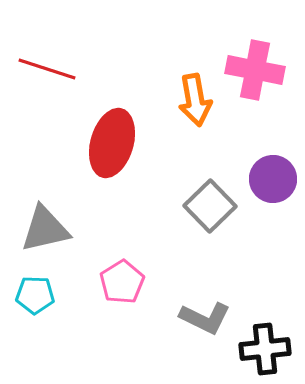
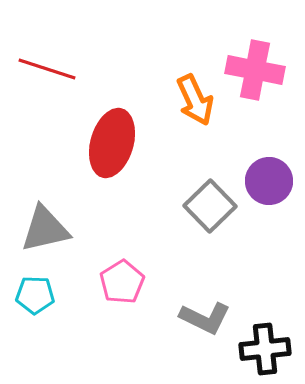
orange arrow: rotated 15 degrees counterclockwise
purple circle: moved 4 px left, 2 px down
